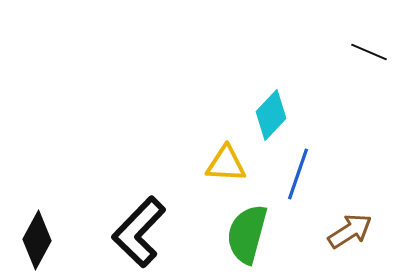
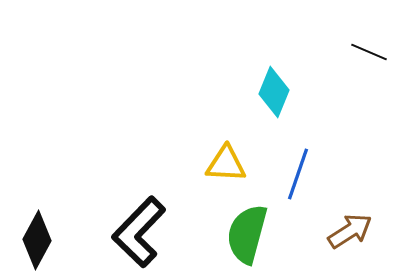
cyan diamond: moved 3 px right, 23 px up; rotated 21 degrees counterclockwise
